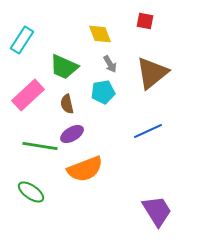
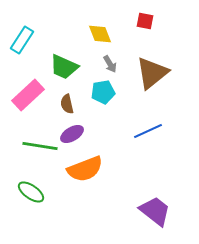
purple trapezoid: moved 2 px left; rotated 20 degrees counterclockwise
